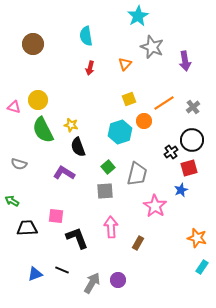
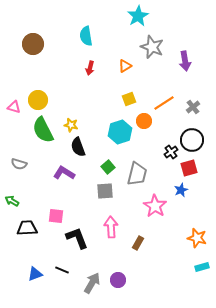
orange triangle: moved 2 px down; rotated 16 degrees clockwise
cyan rectangle: rotated 40 degrees clockwise
